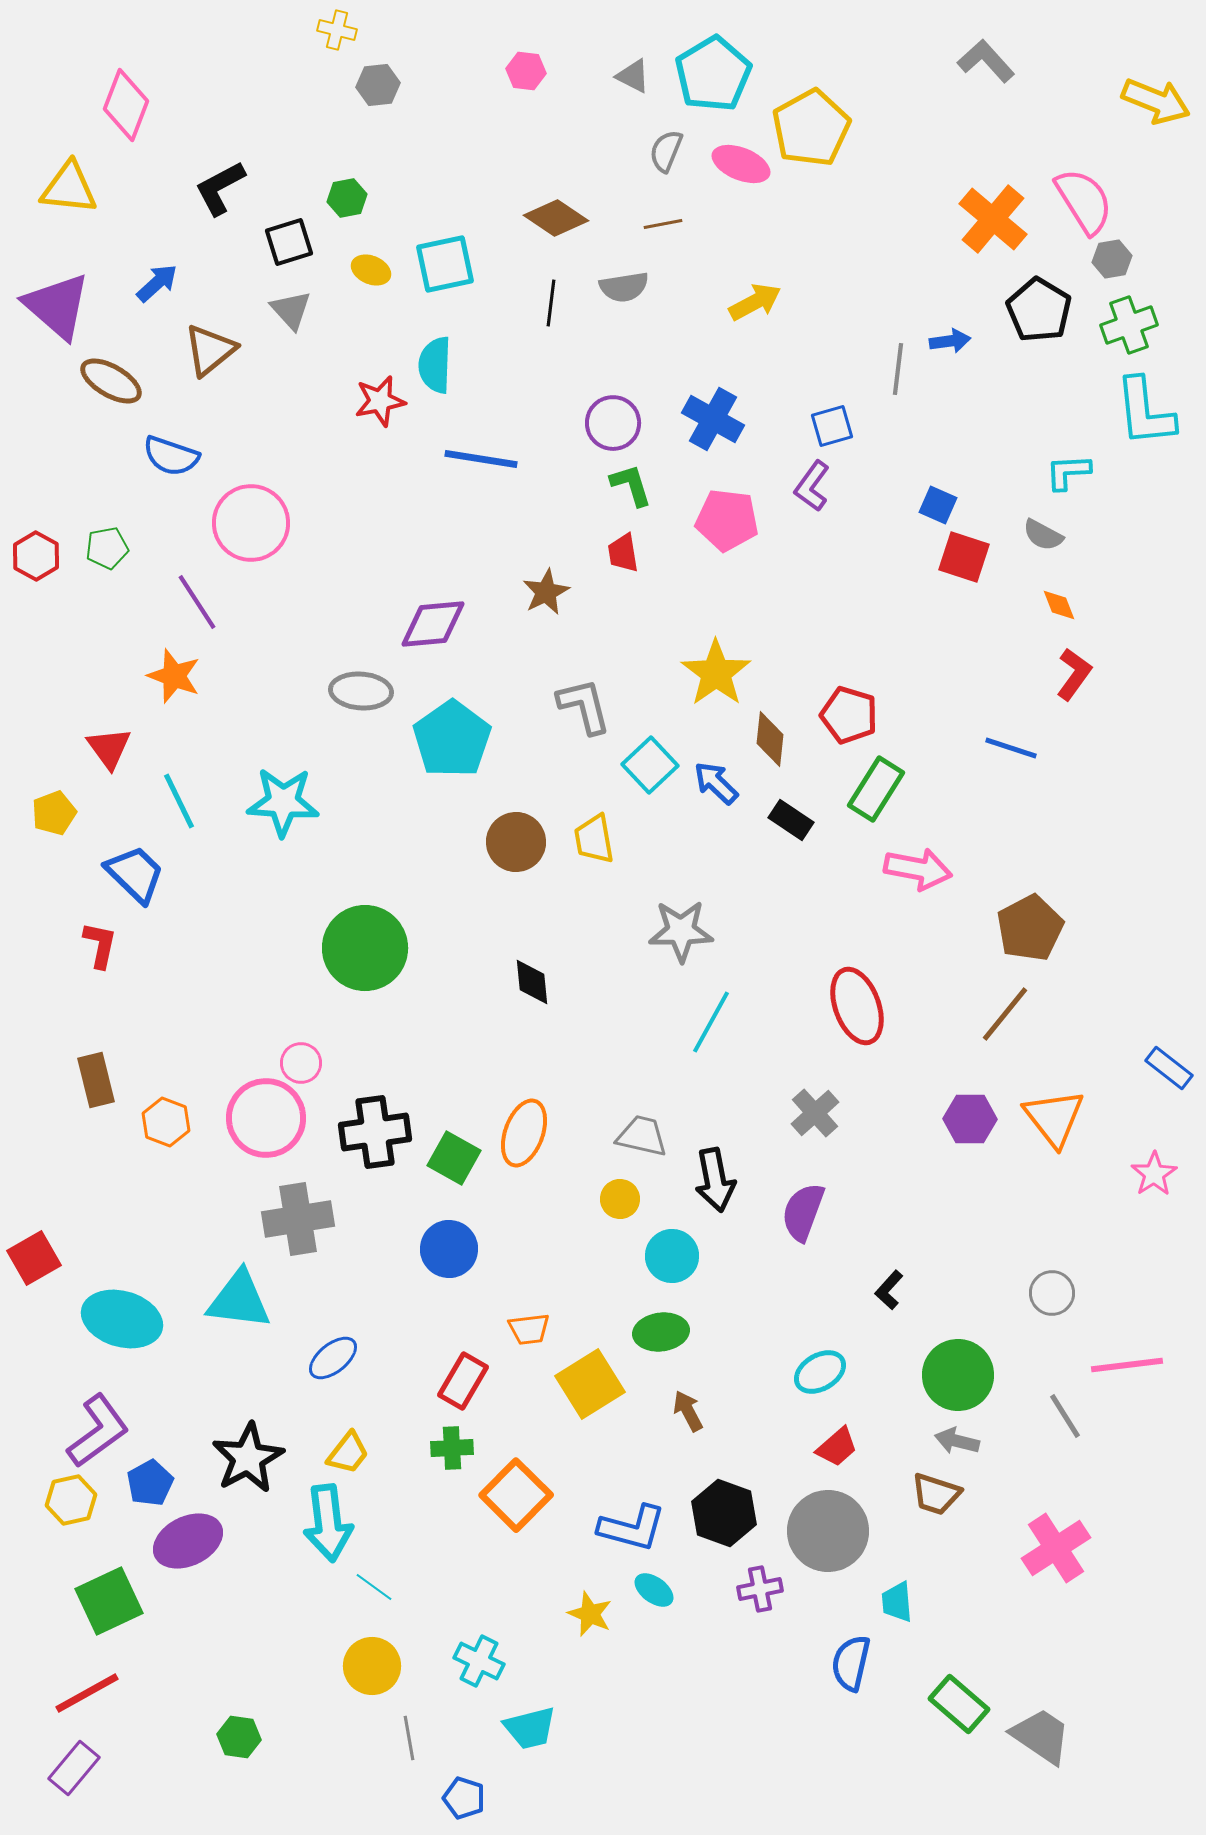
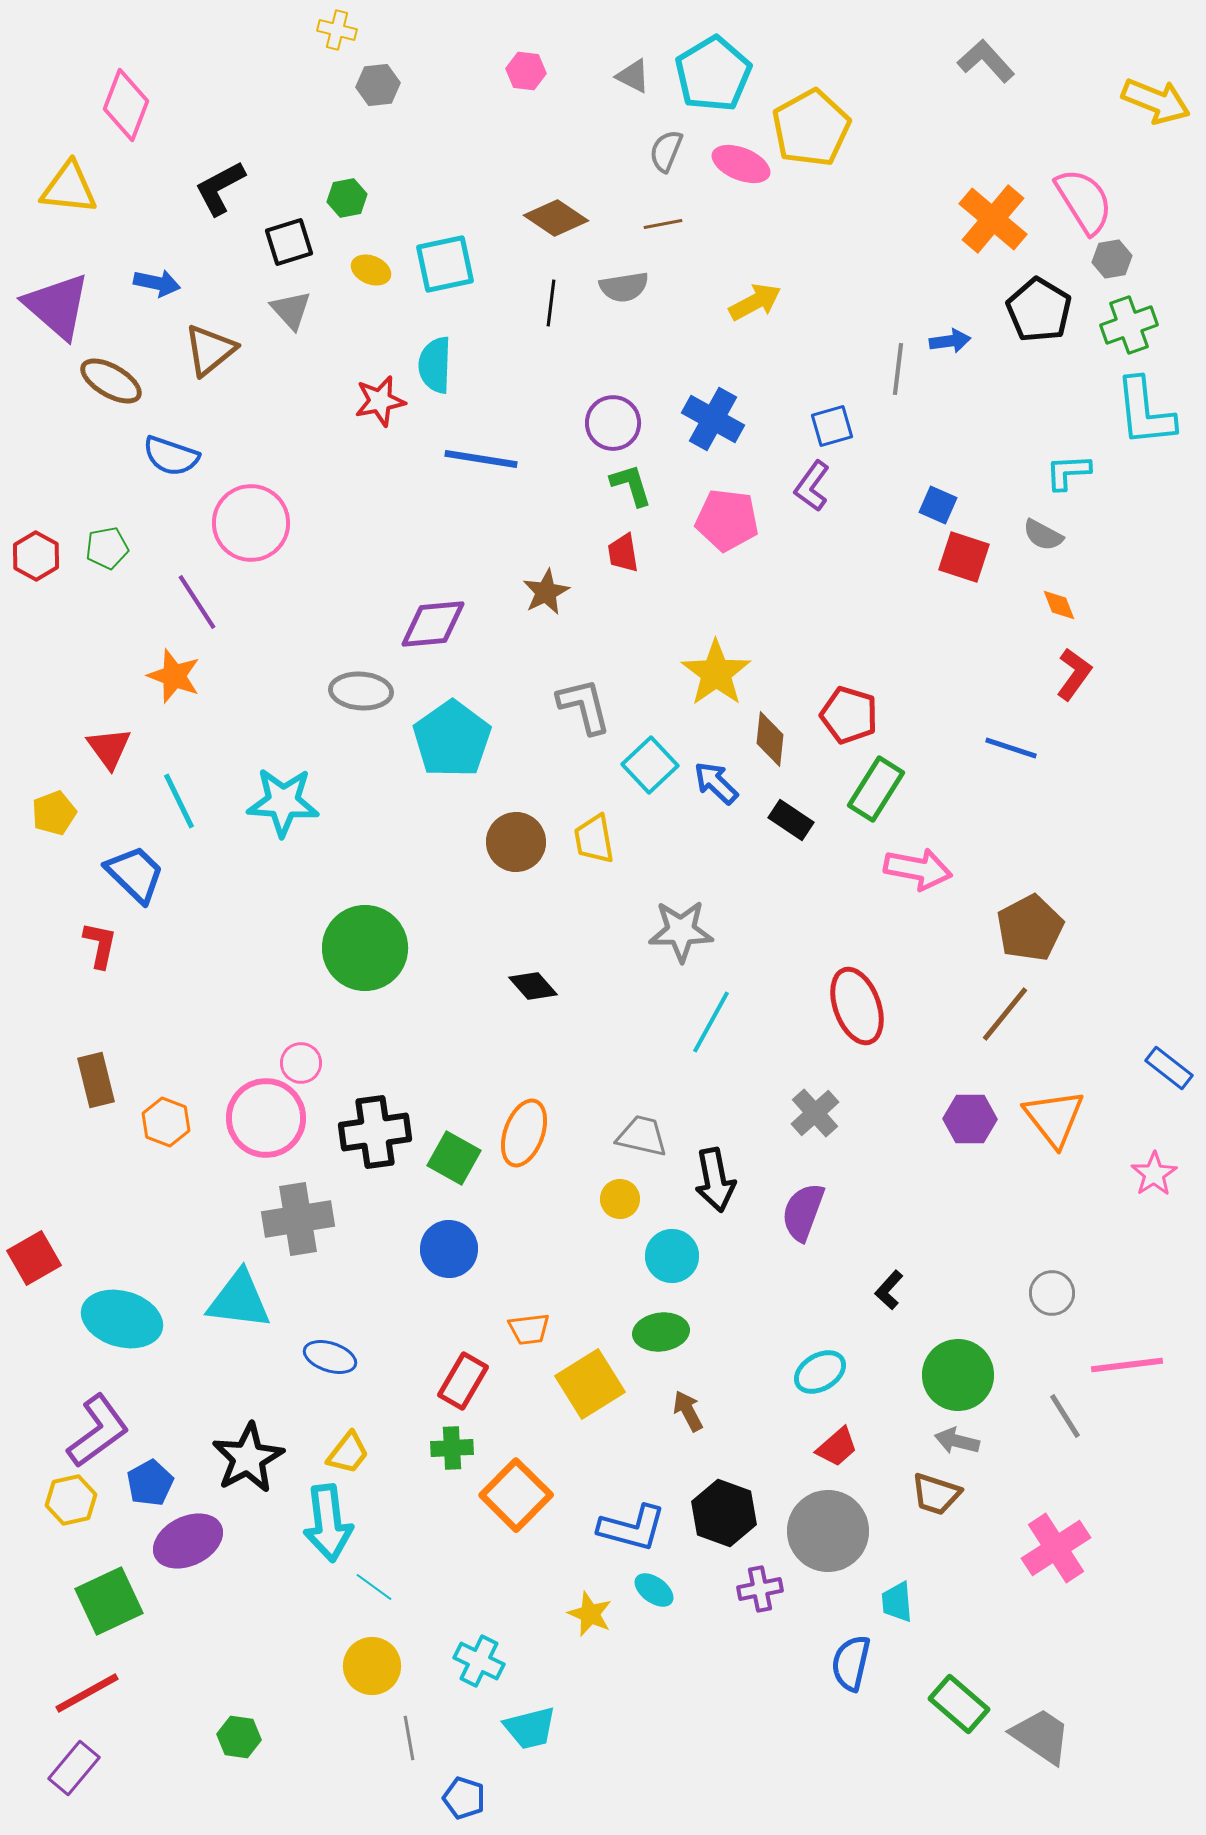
blue arrow at (157, 283): rotated 54 degrees clockwise
black diamond at (532, 982): moved 1 px right, 4 px down; rotated 36 degrees counterclockwise
blue ellipse at (333, 1358): moved 3 px left, 1 px up; rotated 57 degrees clockwise
